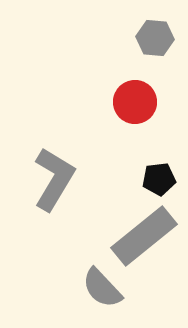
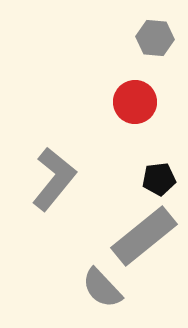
gray L-shape: rotated 8 degrees clockwise
